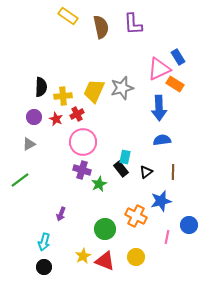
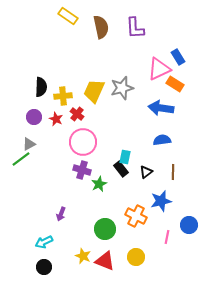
purple L-shape: moved 2 px right, 4 px down
blue arrow: moved 2 px right; rotated 100 degrees clockwise
red cross: rotated 24 degrees counterclockwise
green line: moved 1 px right, 21 px up
cyan arrow: rotated 48 degrees clockwise
yellow star: rotated 21 degrees counterclockwise
